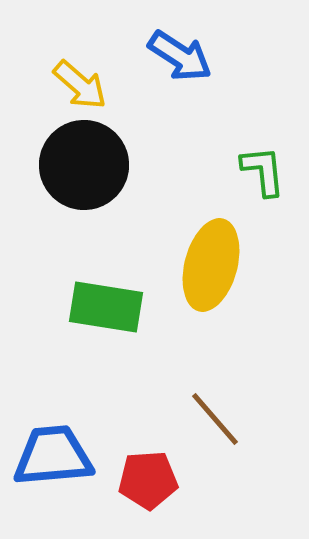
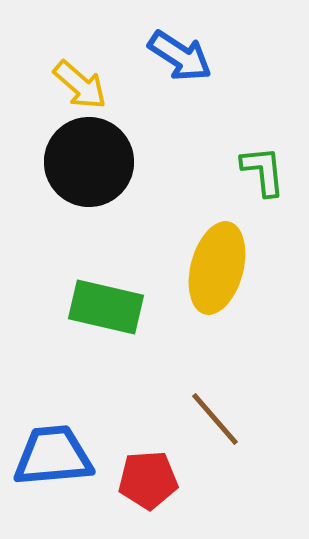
black circle: moved 5 px right, 3 px up
yellow ellipse: moved 6 px right, 3 px down
green rectangle: rotated 4 degrees clockwise
